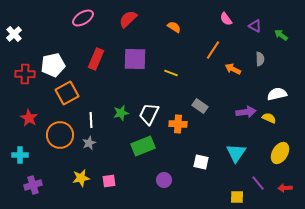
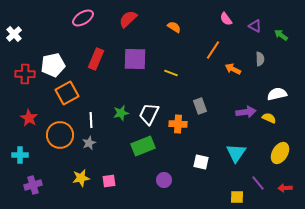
gray rectangle: rotated 35 degrees clockwise
